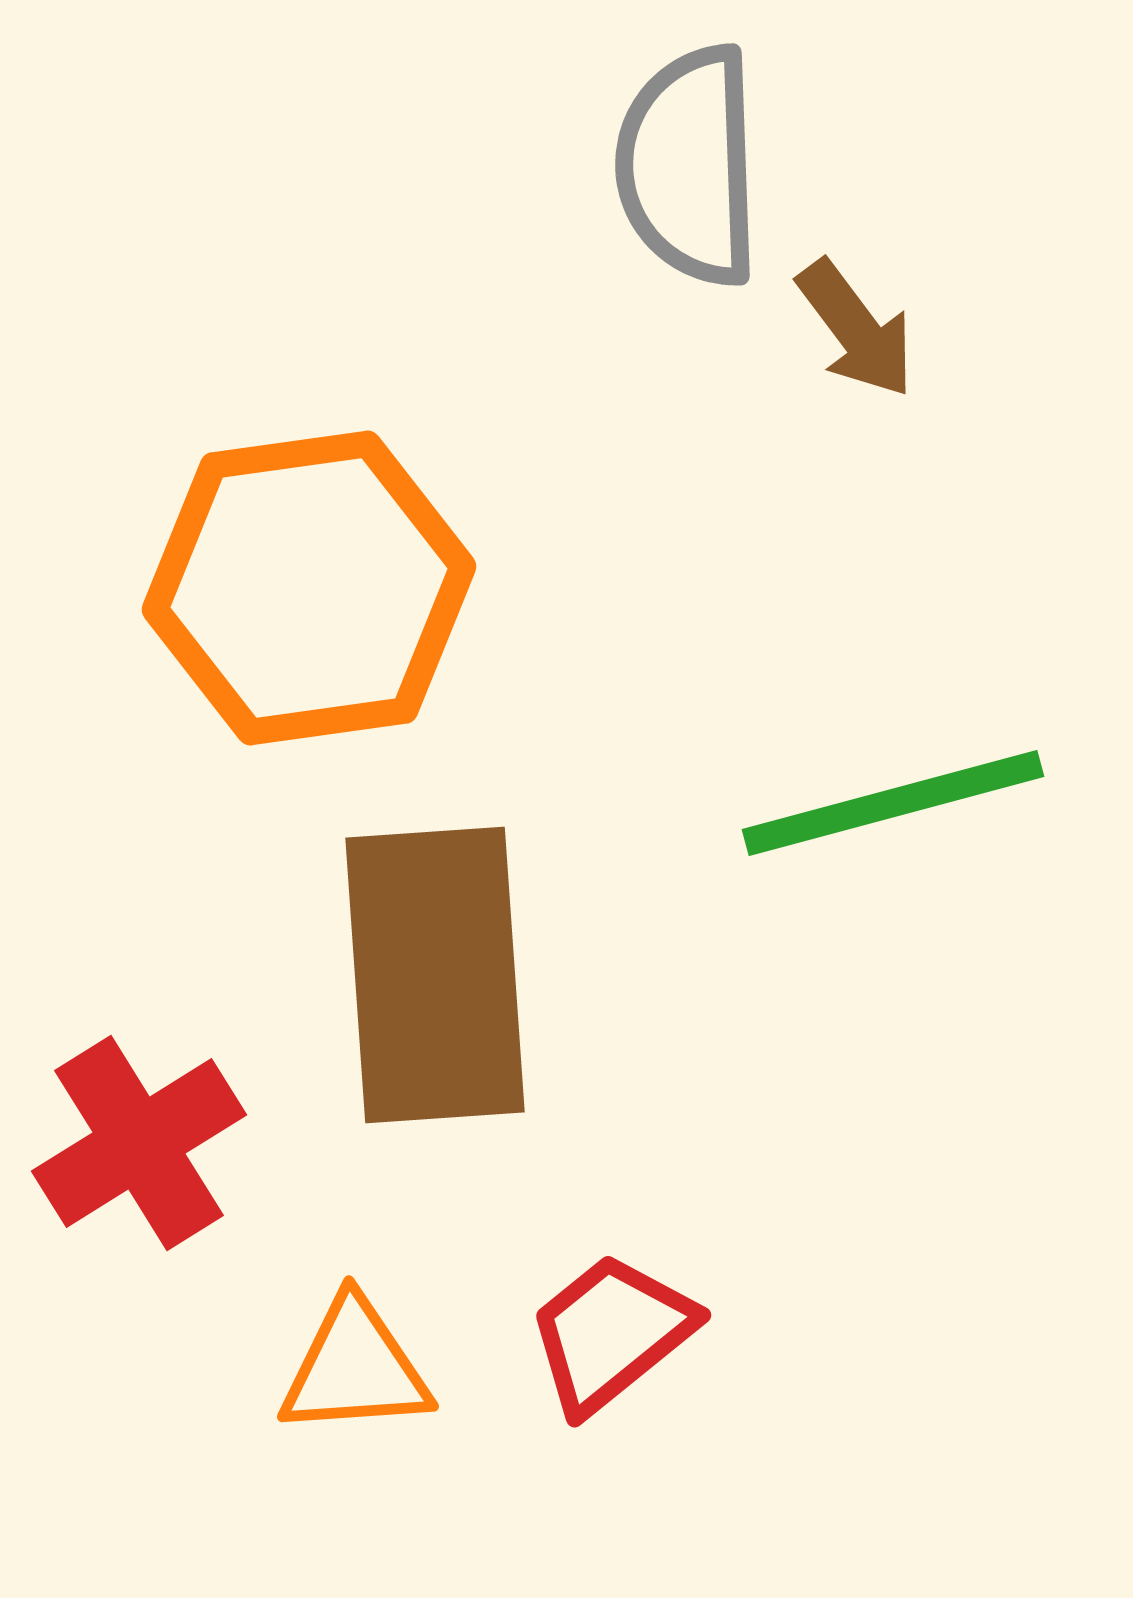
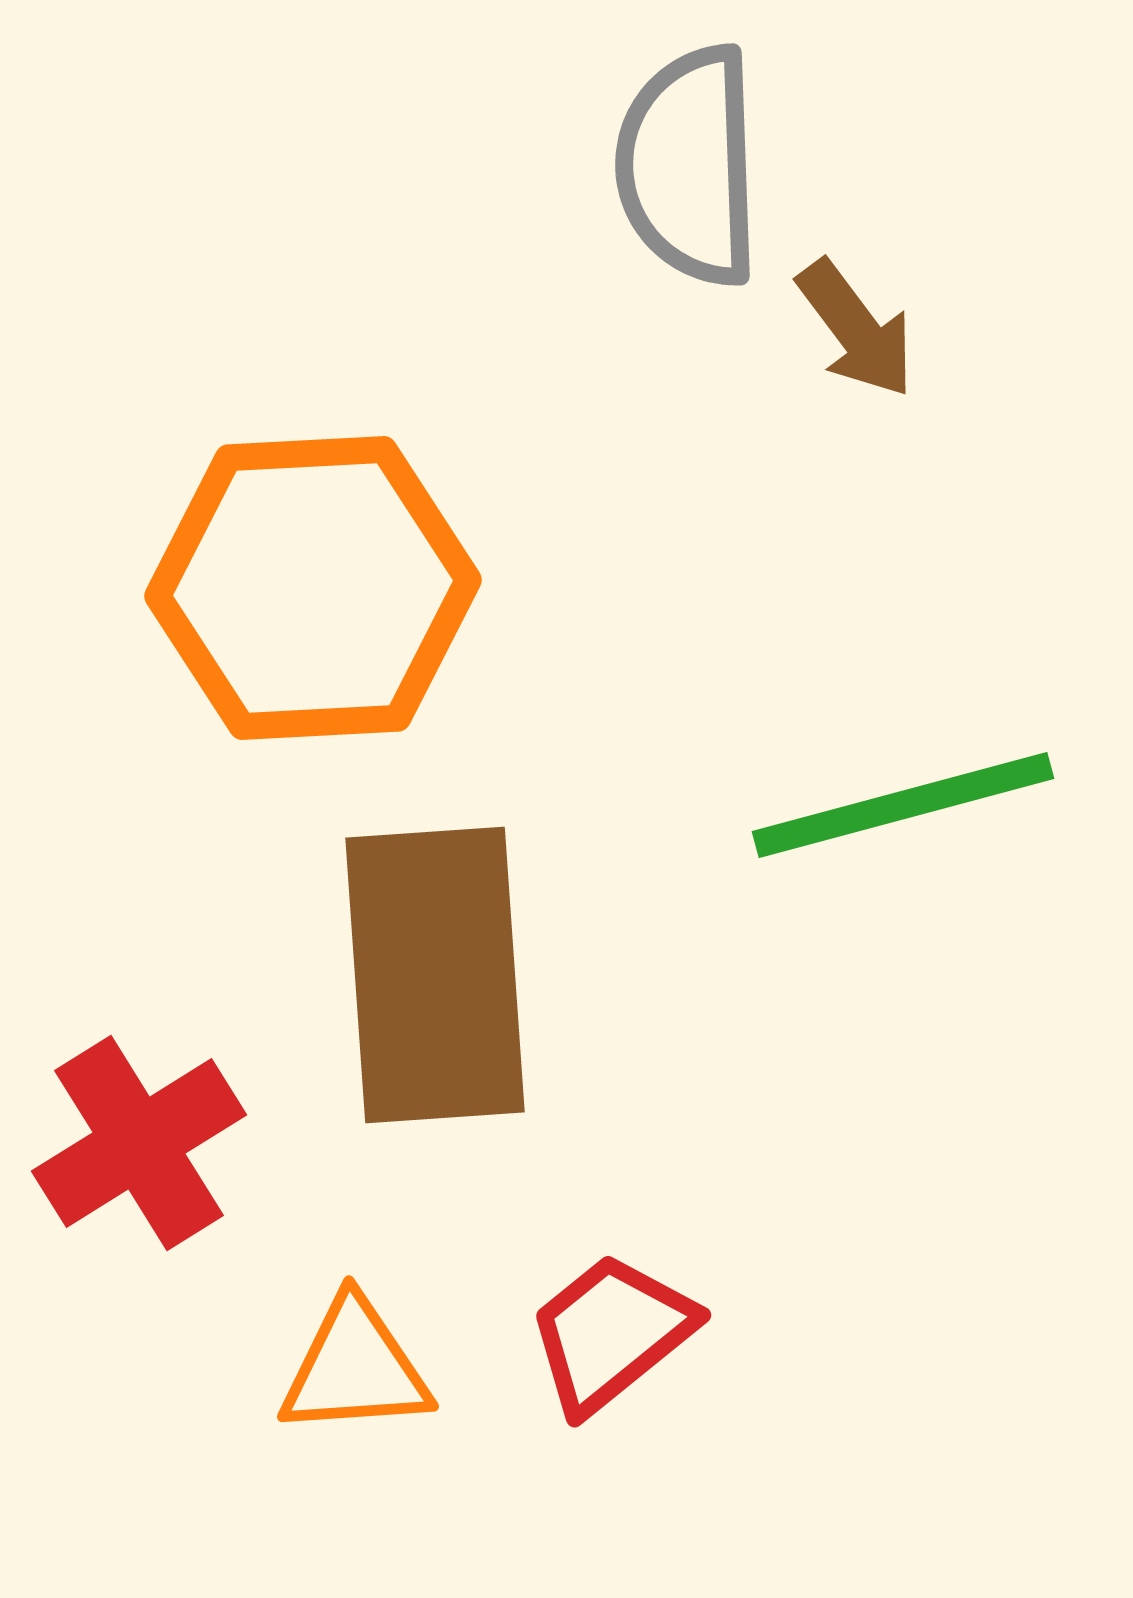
orange hexagon: moved 4 px right; rotated 5 degrees clockwise
green line: moved 10 px right, 2 px down
